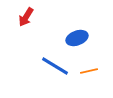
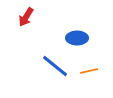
blue ellipse: rotated 20 degrees clockwise
blue line: rotated 8 degrees clockwise
